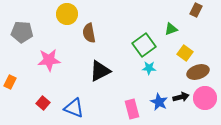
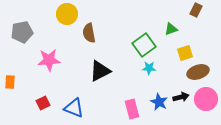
gray pentagon: rotated 15 degrees counterclockwise
yellow square: rotated 35 degrees clockwise
orange rectangle: rotated 24 degrees counterclockwise
pink circle: moved 1 px right, 1 px down
red square: rotated 24 degrees clockwise
